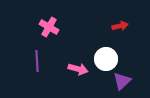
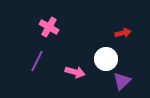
red arrow: moved 3 px right, 7 px down
purple line: rotated 30 degrees clockwise
pink arrow: moved 3 px left, 3 px down
